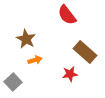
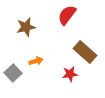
red semicircle: rotated 75 degrees clockwise
brown star: moved 12 px up; rotated 30 degrees clockwise
orange arrow: moved 1 px right, 1 px down
gray square: moved 9 px up
